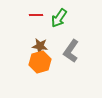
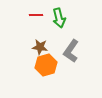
green arrow: rotated 48 degrees counterclockwise
brown star: moved 1 px down
orange hexagon: moved 6 px right, 3 px down
